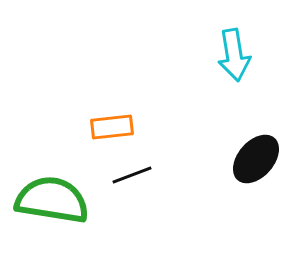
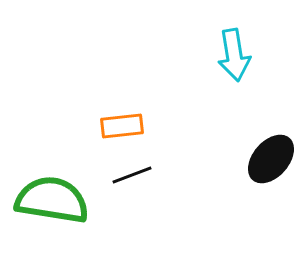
orange rectangle: moved 10 px right, 1 px up
black ellipse: moved 15 px right
